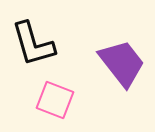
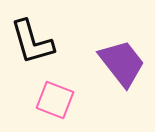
black L-shape: moved 1 px left, 2 px up
